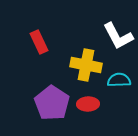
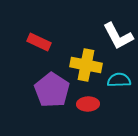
red rectangle: rotated 40 degrees counterclockwise
purple pentagon: moved 13 px up
